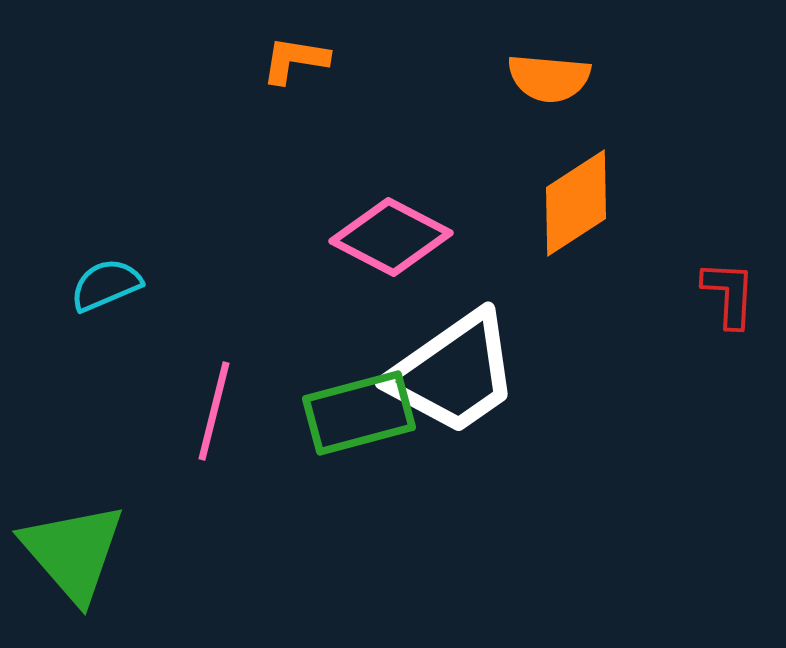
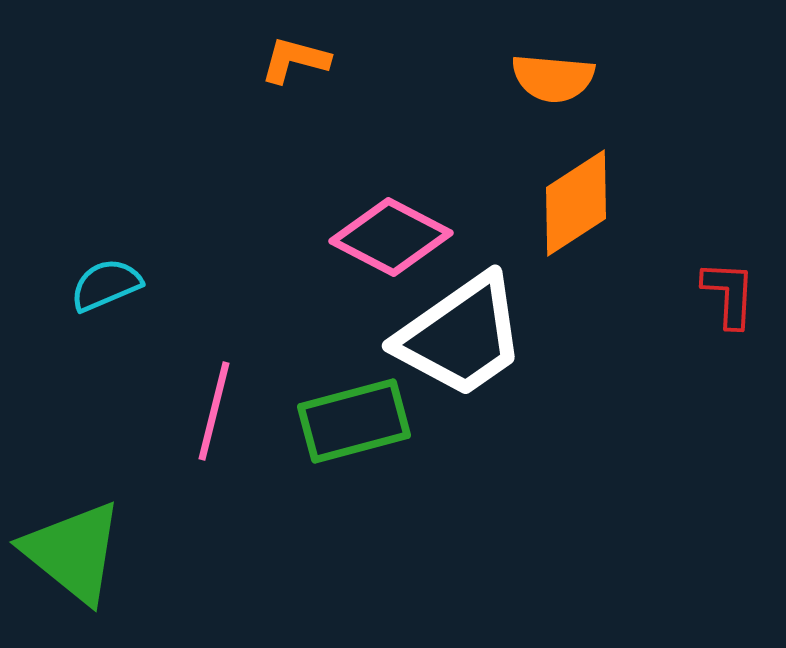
orange L-shape: rotated 6 degrees clockwise
orange semicircle: moved 4 px right
white trapezoid: moved 7 px right, 37 px up
green rectangle: moved 5 px left, 8 px down
green triangle: rotated 10 degrees counterclockwise
